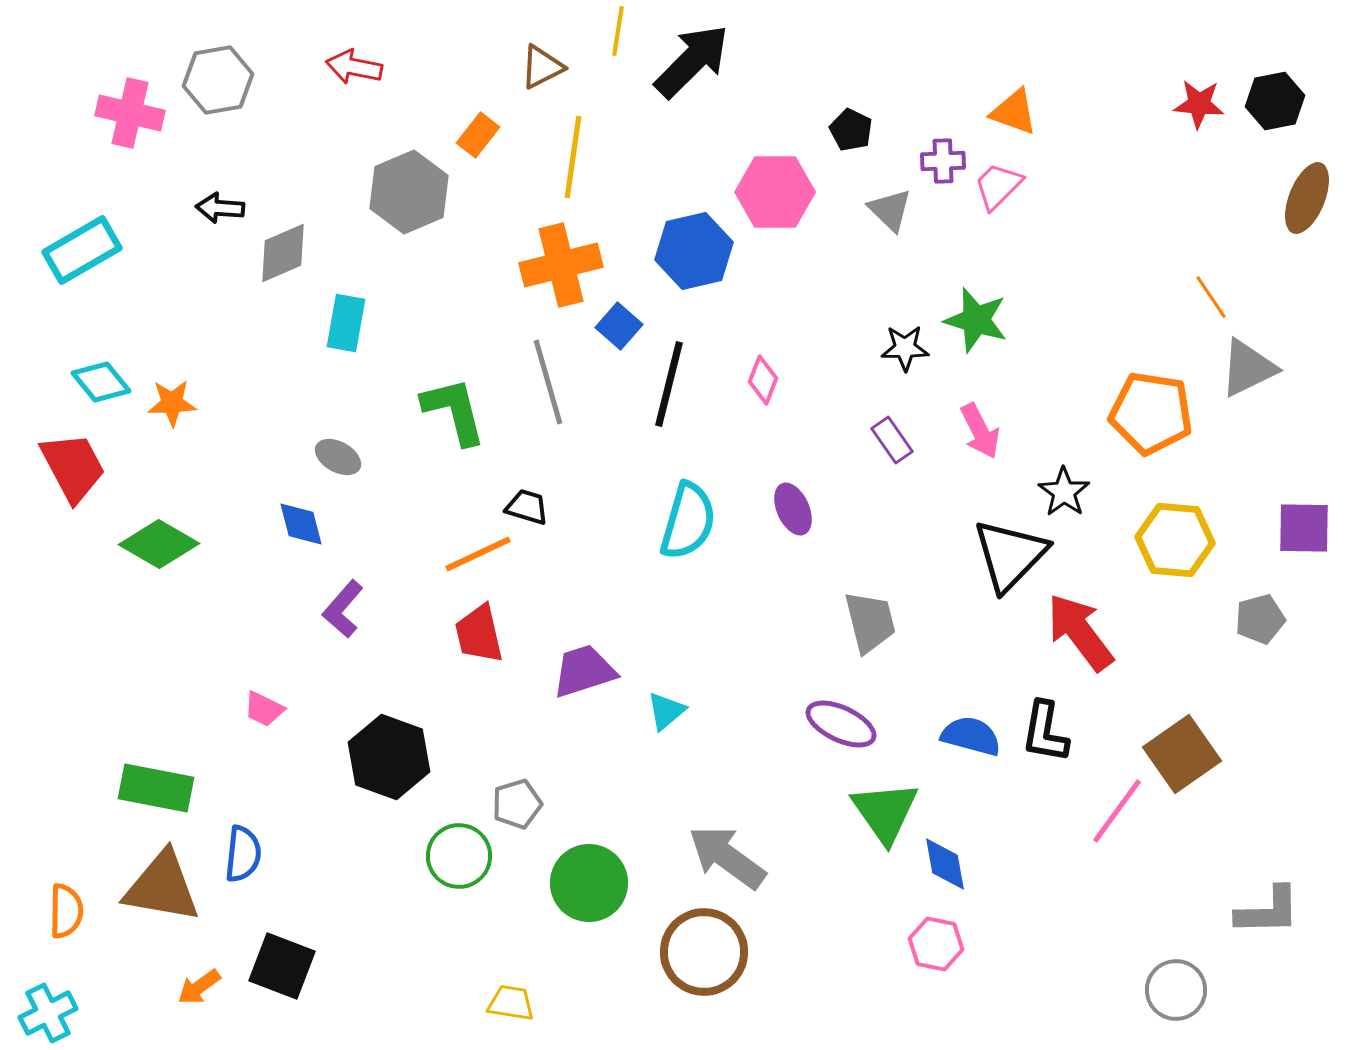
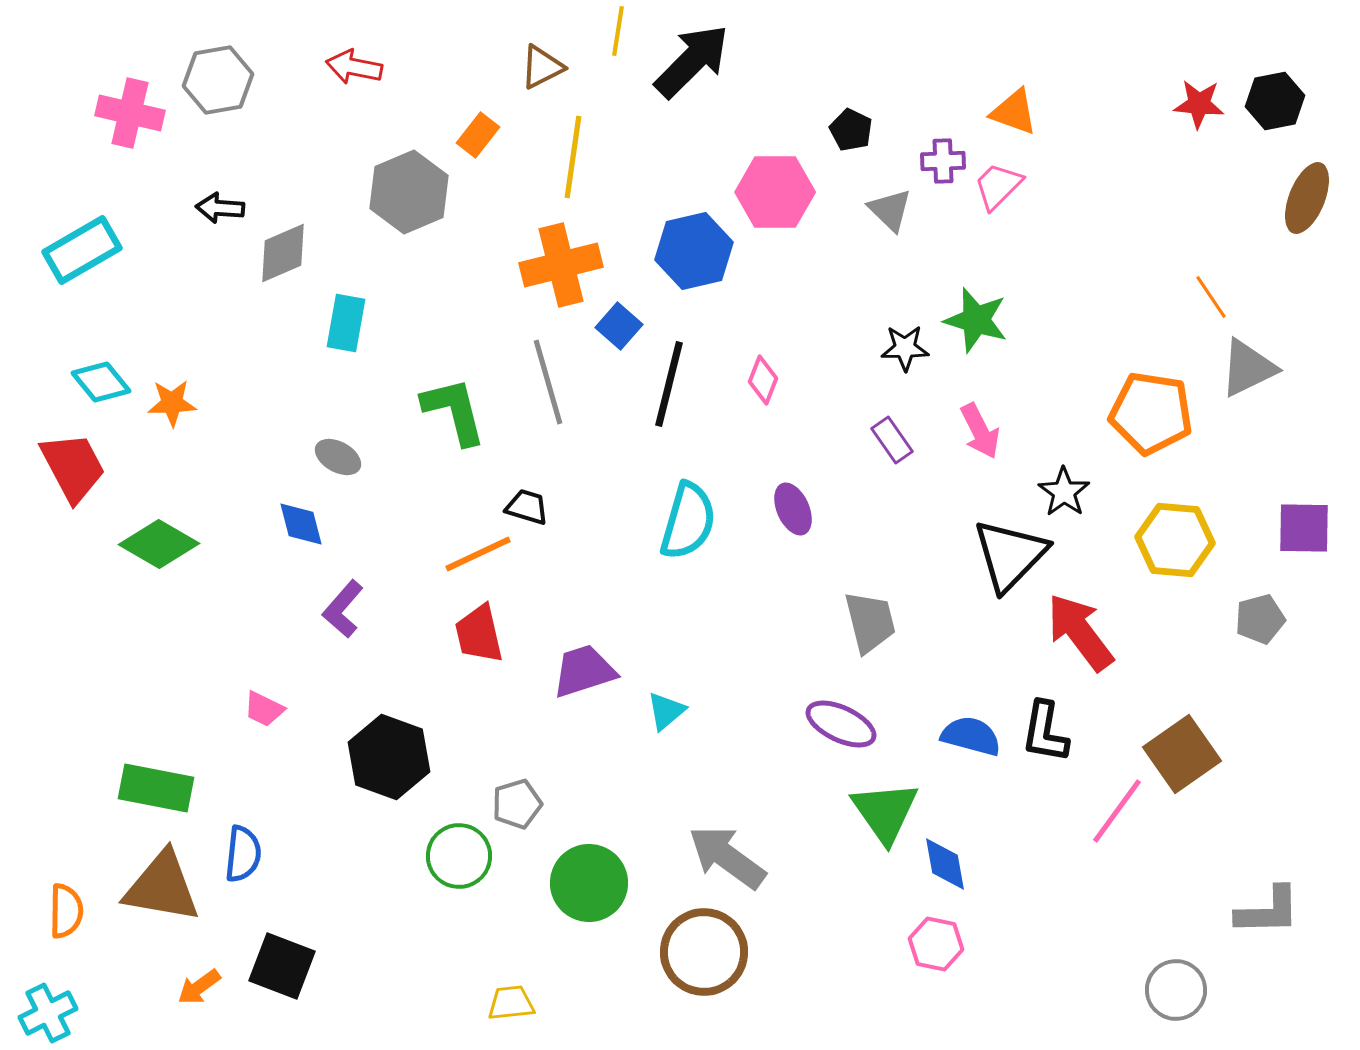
yellow trapezoid at (511, 1003): rotated 15 degrees counterclockwise
